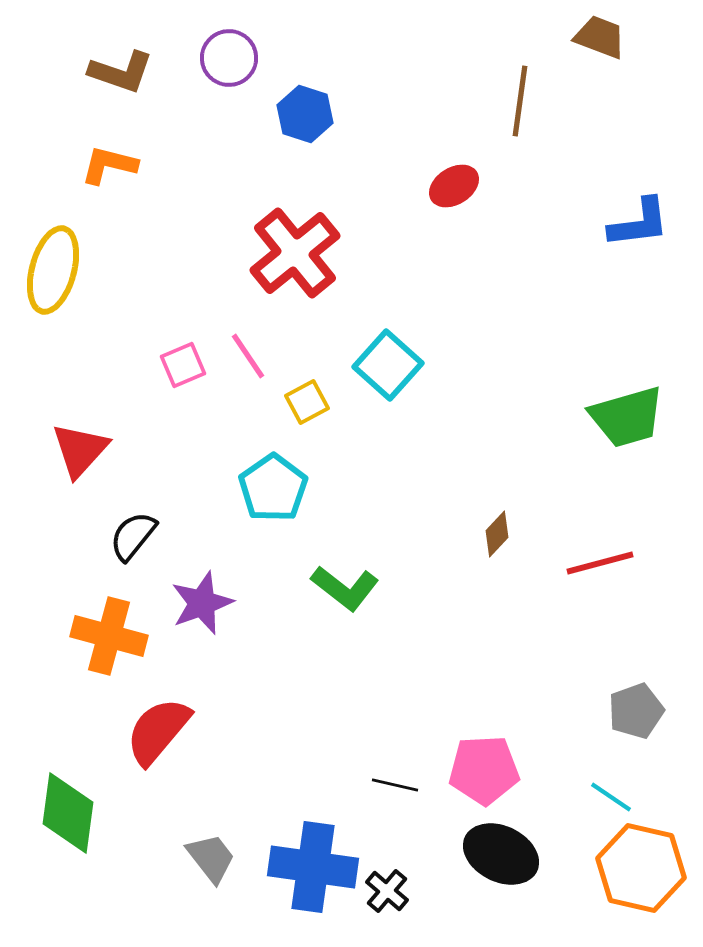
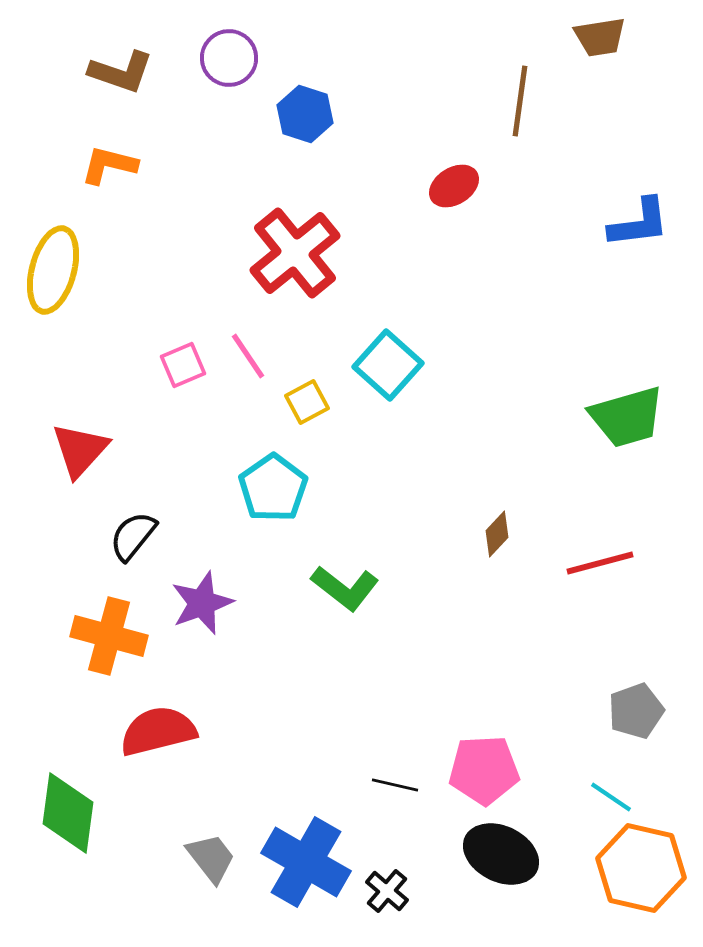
brown trapezoid: rotated 150 degrees clockwise
red semicircle: rotated 36 degrees clockwise
blue cross: moved 7 px left, 5 px up; rotated 22 degrees clockwise
